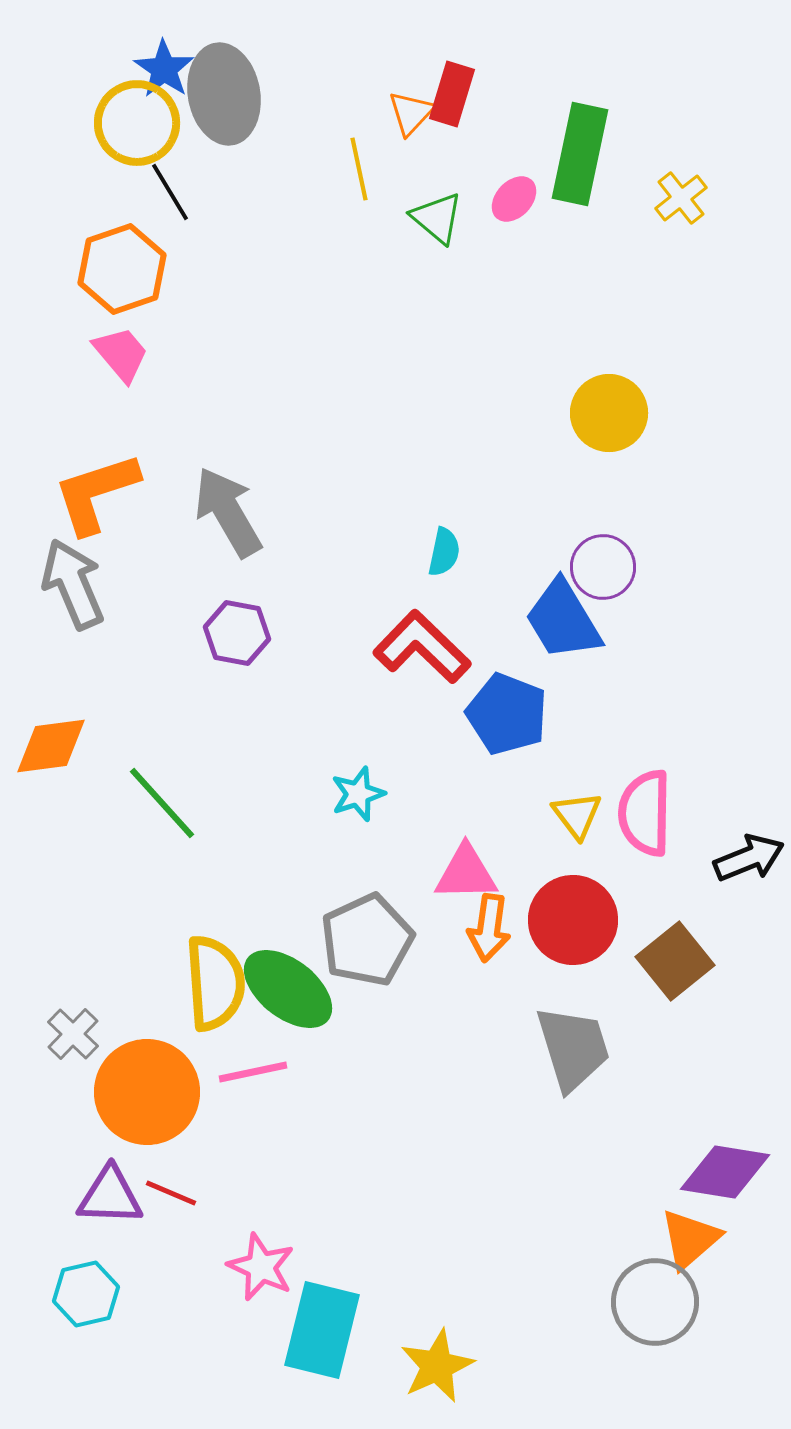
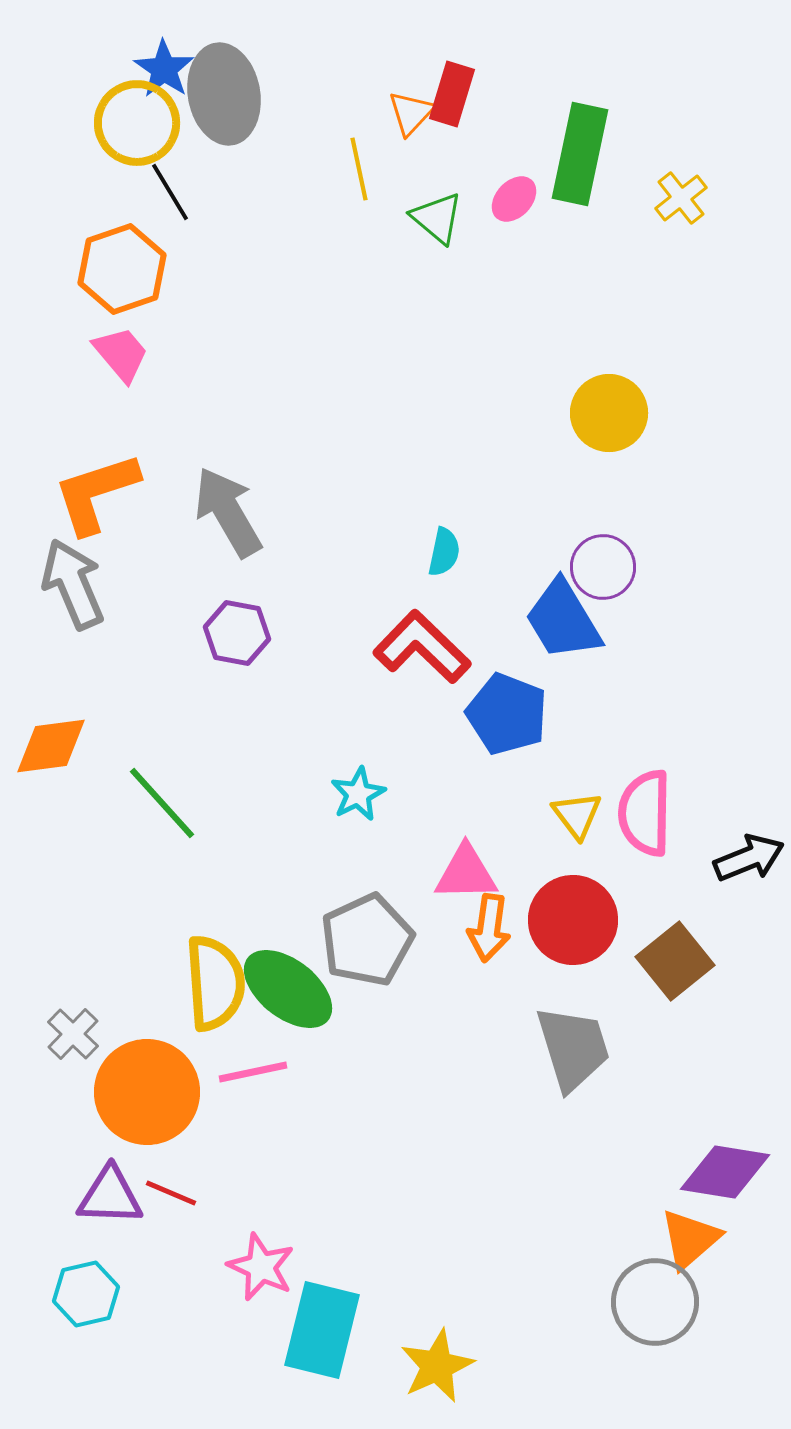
cyan star at (358, 794): rotated 8 degrees counterclockwise
